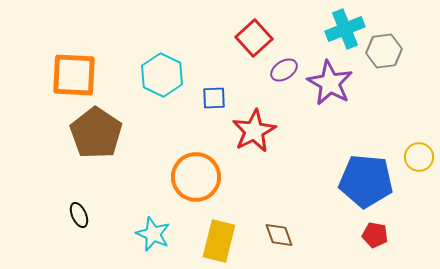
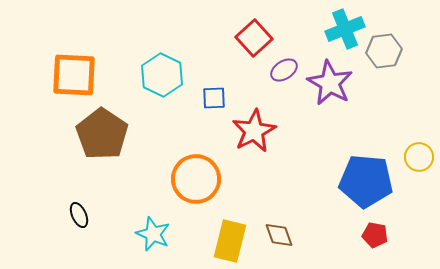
brown pentagon: moved 6 px right, 1 px down
orange circle: moved 2 px down
yellow rectangle: moved 11 px right
